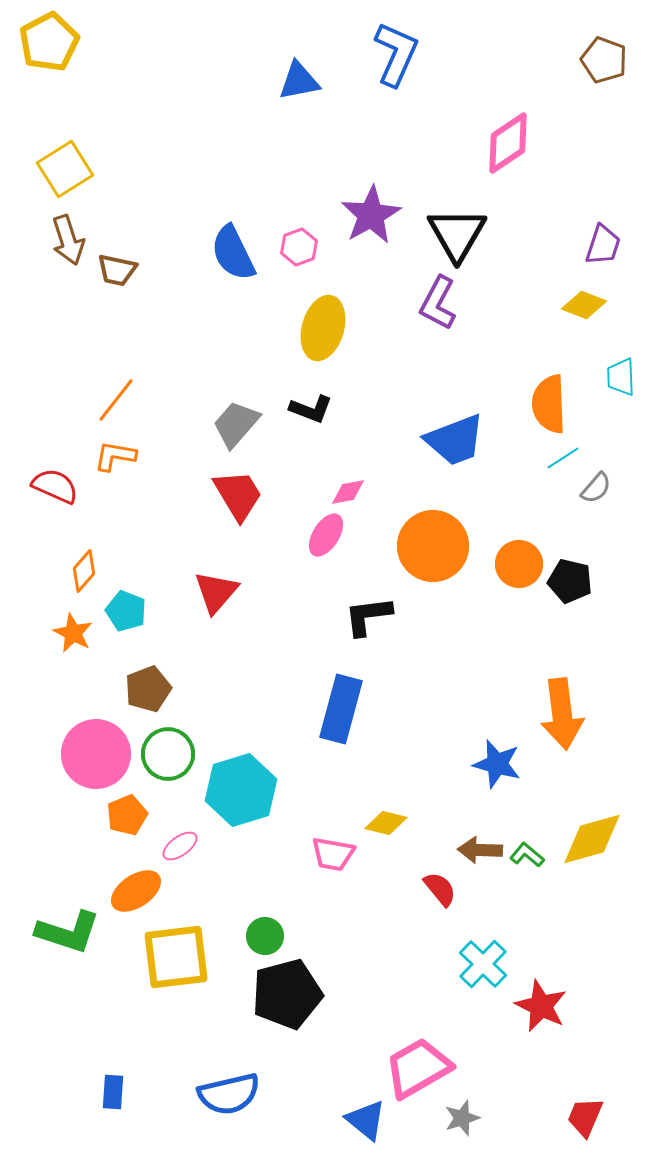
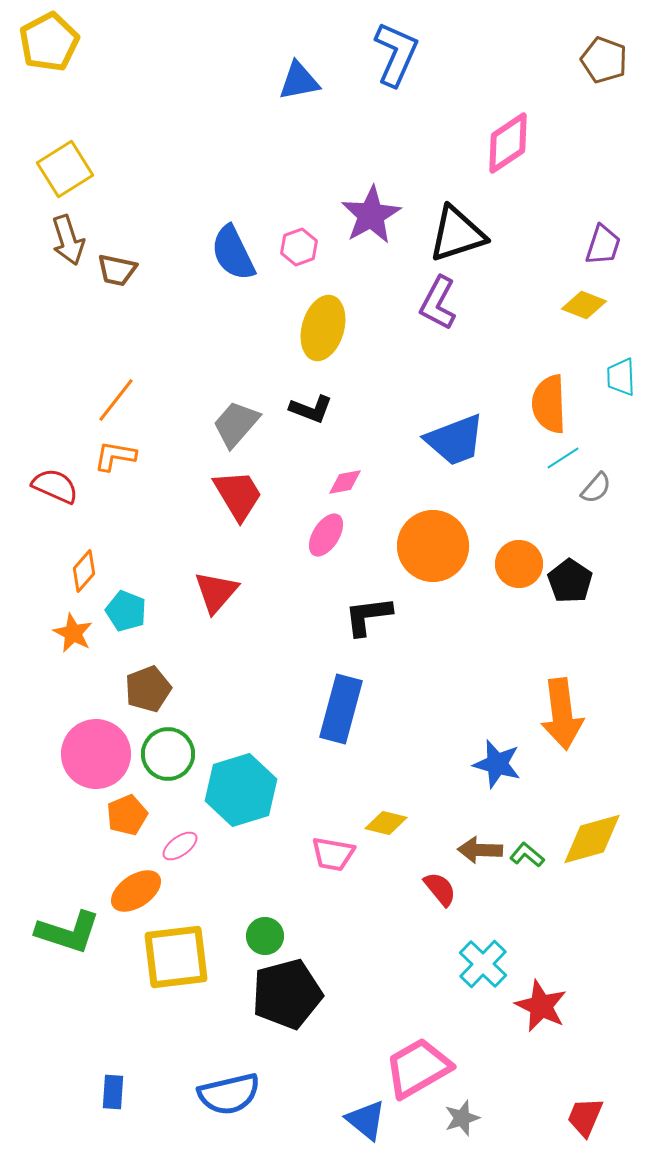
black triangle at (457, 234): rotated 42 degrees clockwise
pink diamond at (348, 492): moved 3 px left, 10 px up
black pentagon at (570, 581): rotated 21 degrees clockwise
